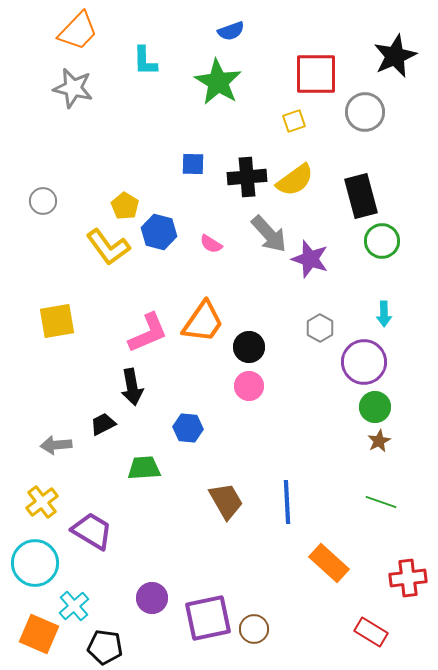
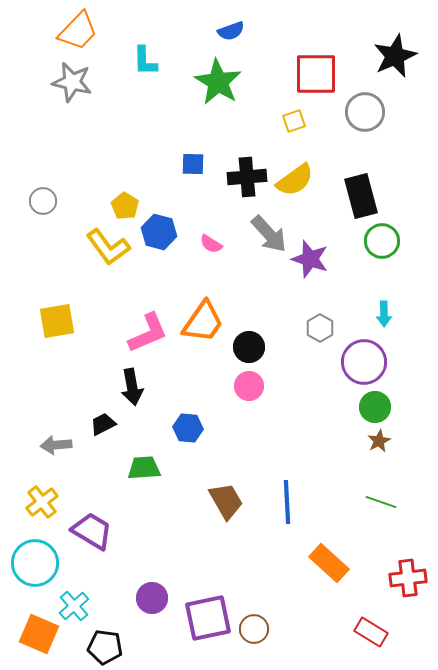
gray star at (73, 88): moved 1 px left, 6 px up
